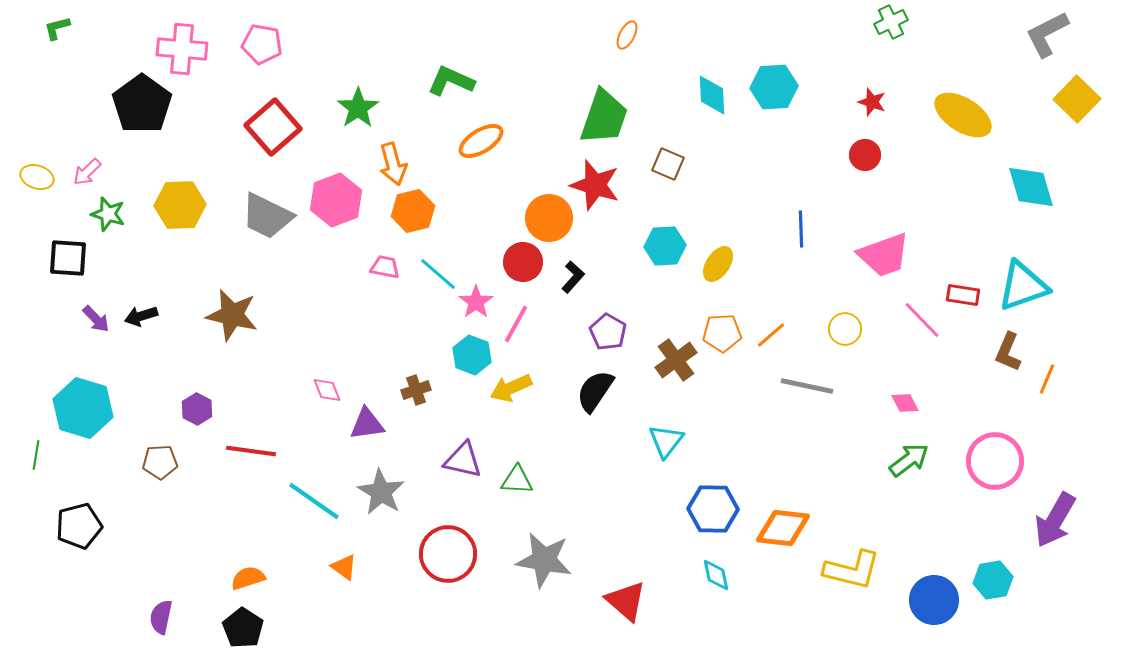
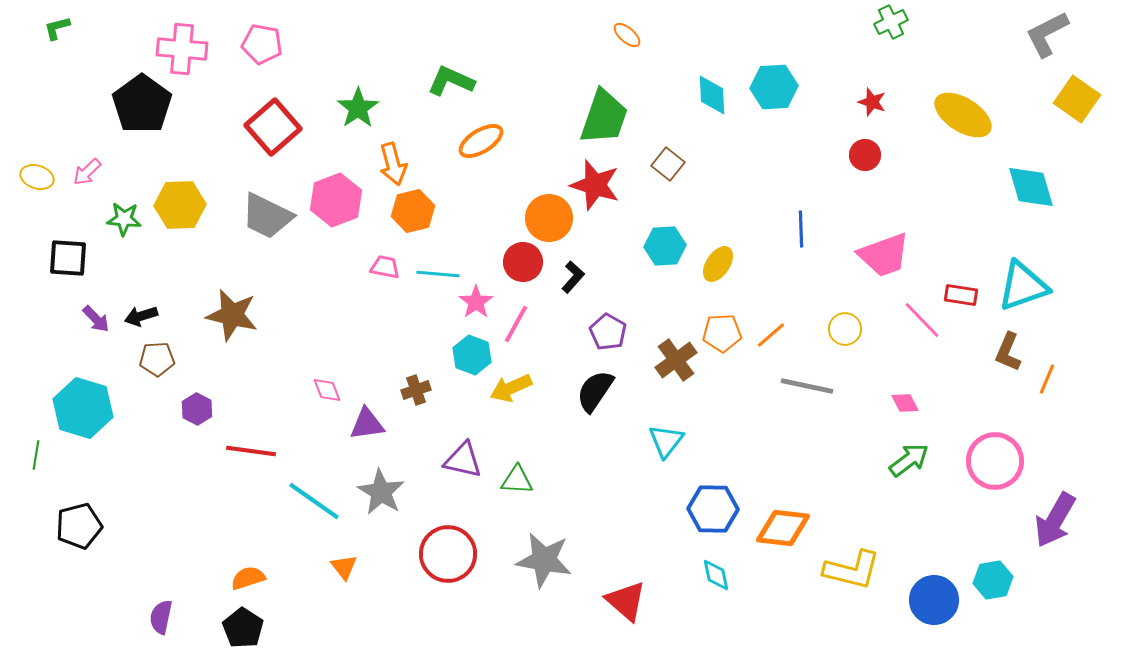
orange ellipse at (627, 35): rotated 76 degrees counterclockwise
yellow square at (1077, 99): rotated 9 degrees counterclockwise
brown square at (668, 164): rotated 16 degrees clockwise
green star at (108, 214): moved 16 px right, 5 px down; rotated 12 degrees counterclockwise
cyan line at (438, 274): rotated 36 degrees counterclockwise
red rectangle at (963, 295): moved 2 px left
brown pentagon at (160, 462): moved 3 px left, 103 px up
orange triangle at (344, 567): rotated 16 degrees clockwise
